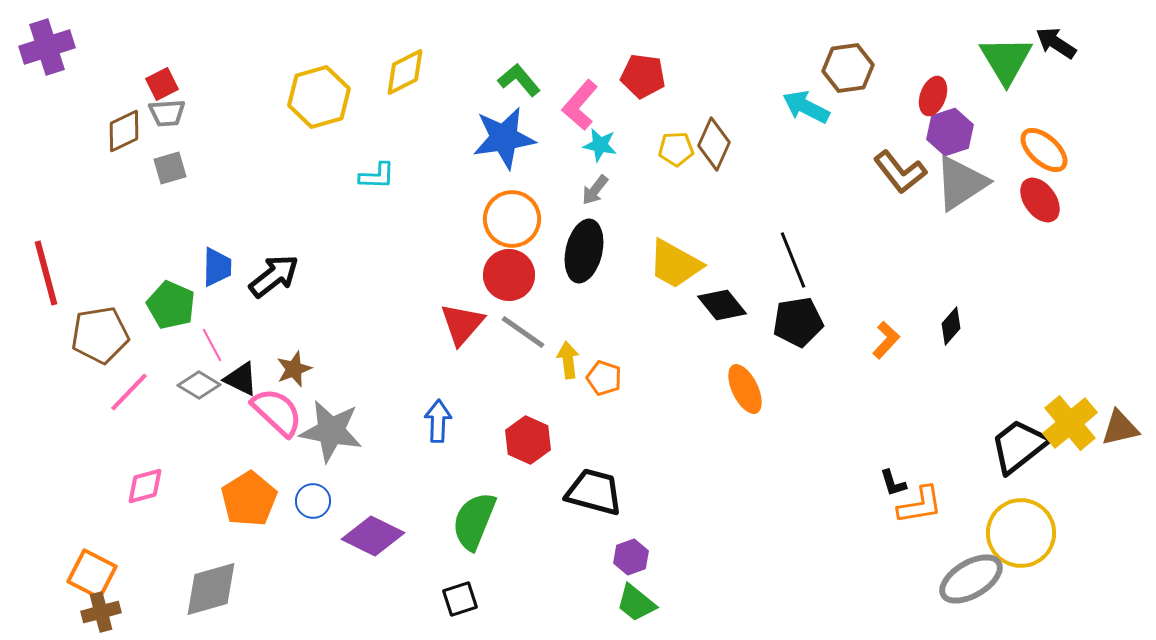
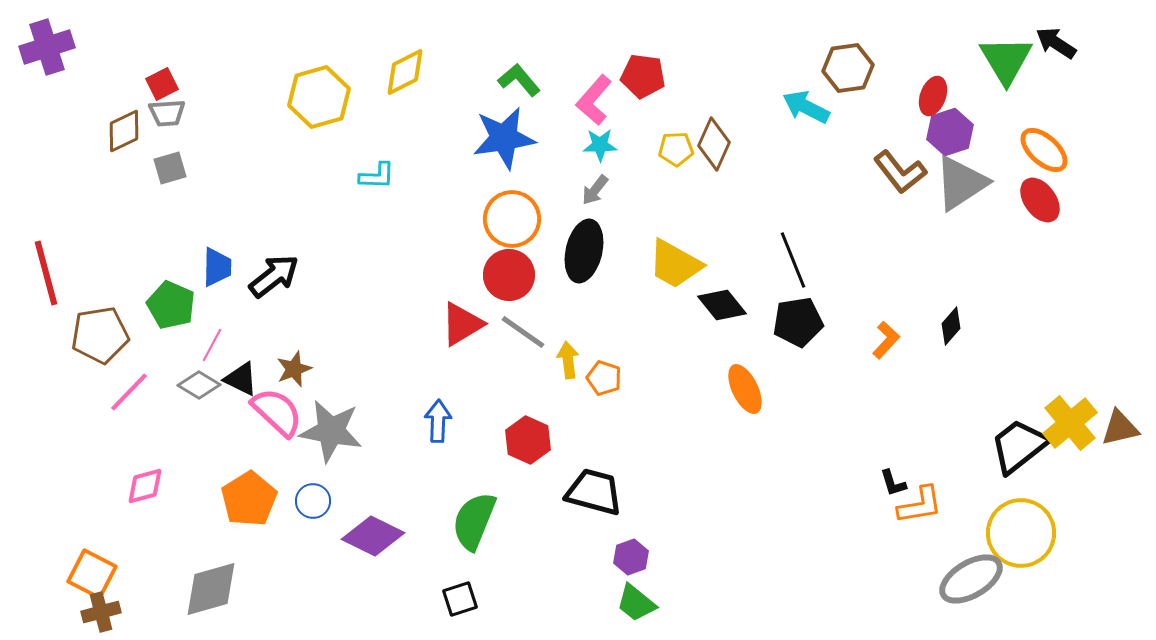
pink L-shape at (580, 105): moved 14 px right, 5 px up
cyan star at (600, 145): rotated 12 degrees counterclockwise
red triangle at (462, 324): rotated 18 degrees clockwise
pink line at (212, 345): rotated 56 degrees clockwise
